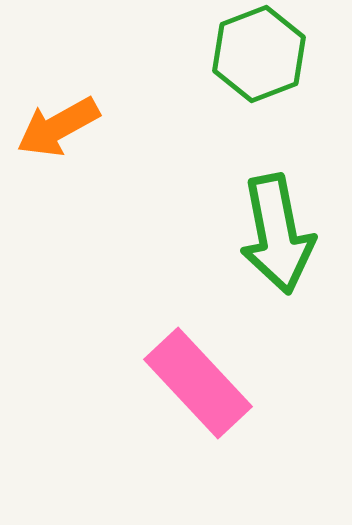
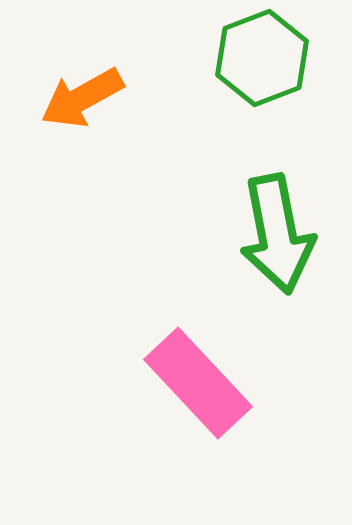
green hexagon: moved 3 px right, 4 px down
orange arrow: moved 24 px right, 29 px up
